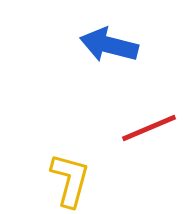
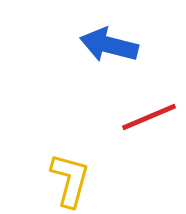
red line: moved 11 px up
